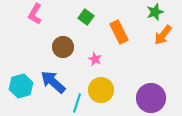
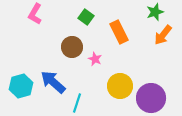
brown circle: moved 9 px right
yellow circle: moved 19 px right, 4 px up
